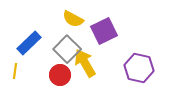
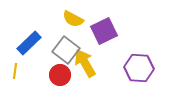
gray square: moved 1 px left, 1 px down; rotated 8 degrees counterclockwise
purple hexagon: rotated 8 degrees counterclockwise
